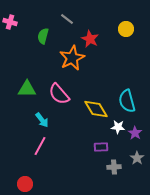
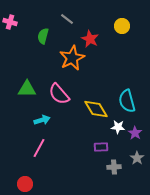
yellow circle: moved 4 px left, 3 px up
cyan arrow: rotated 70 degrees counterclockwise
pink line: moved 1 px left, 2 px down
